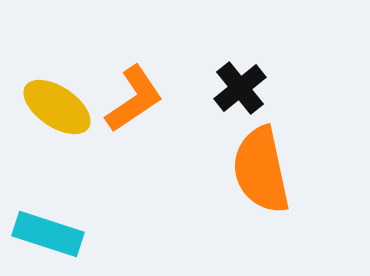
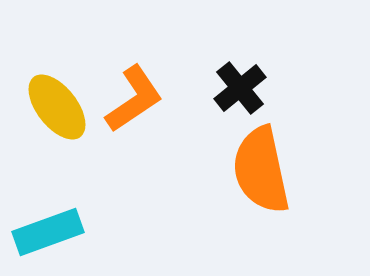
yellow ellipse: rotated 18 degrees clockwise
cyan rectangle: moved 2 px up; rotated 38 degrees counterclockwise
